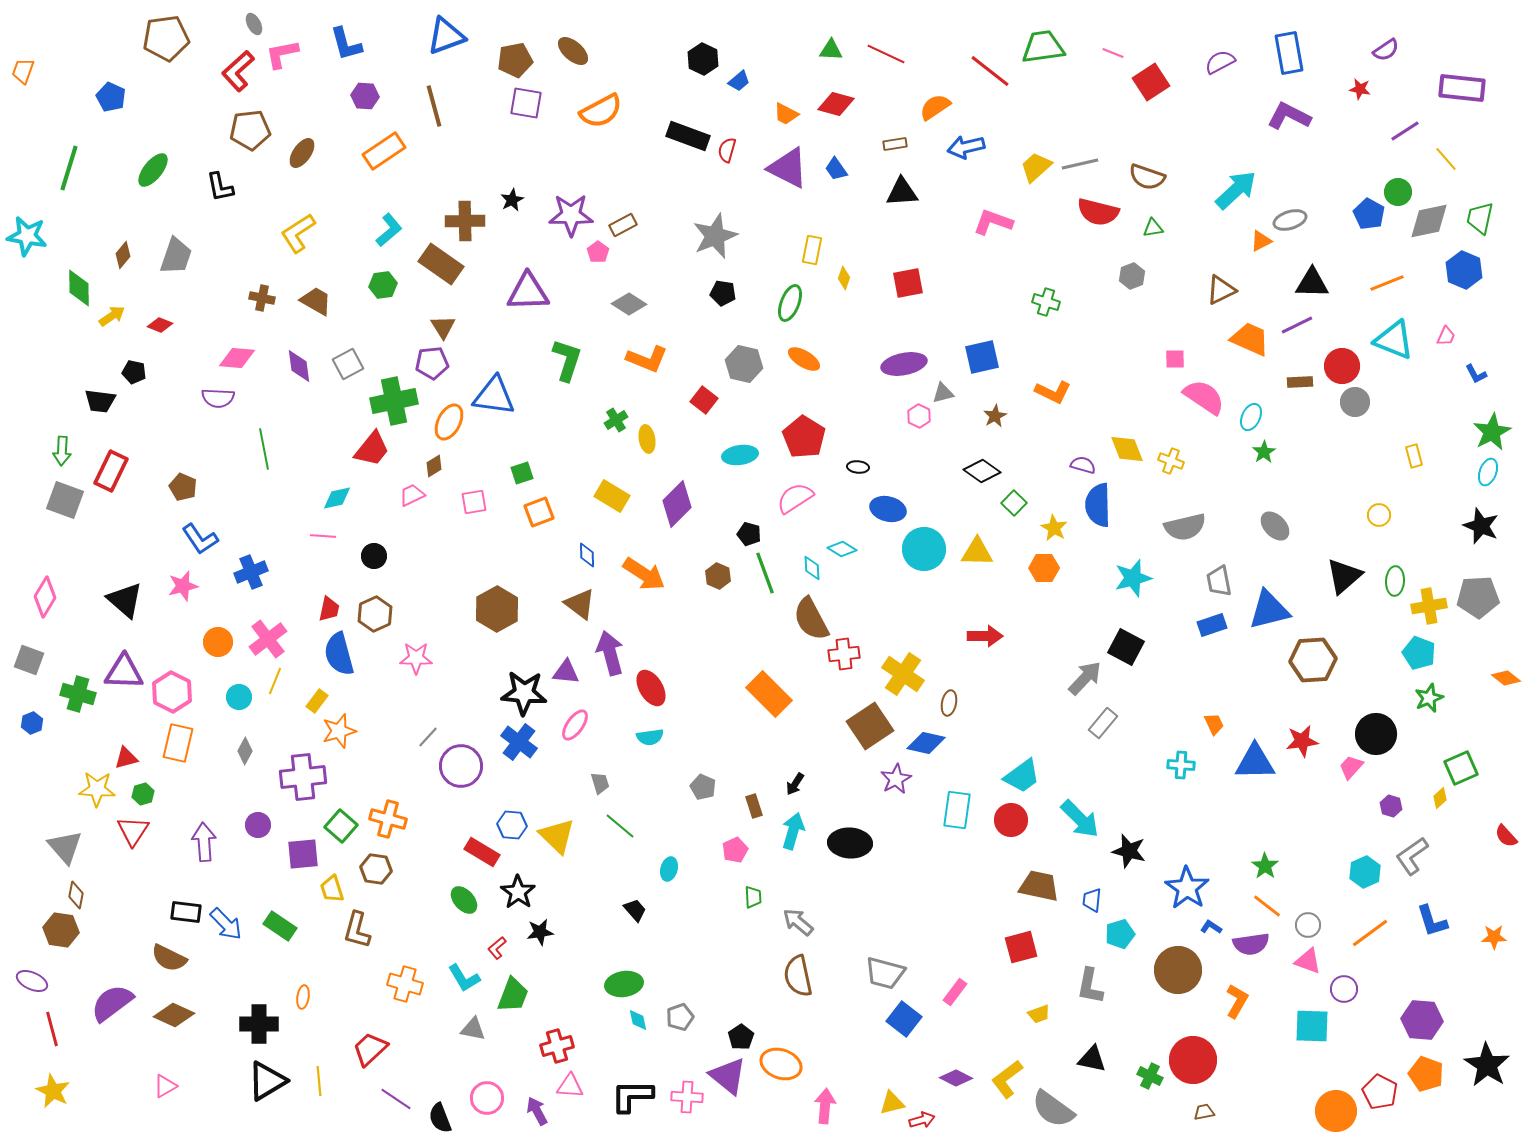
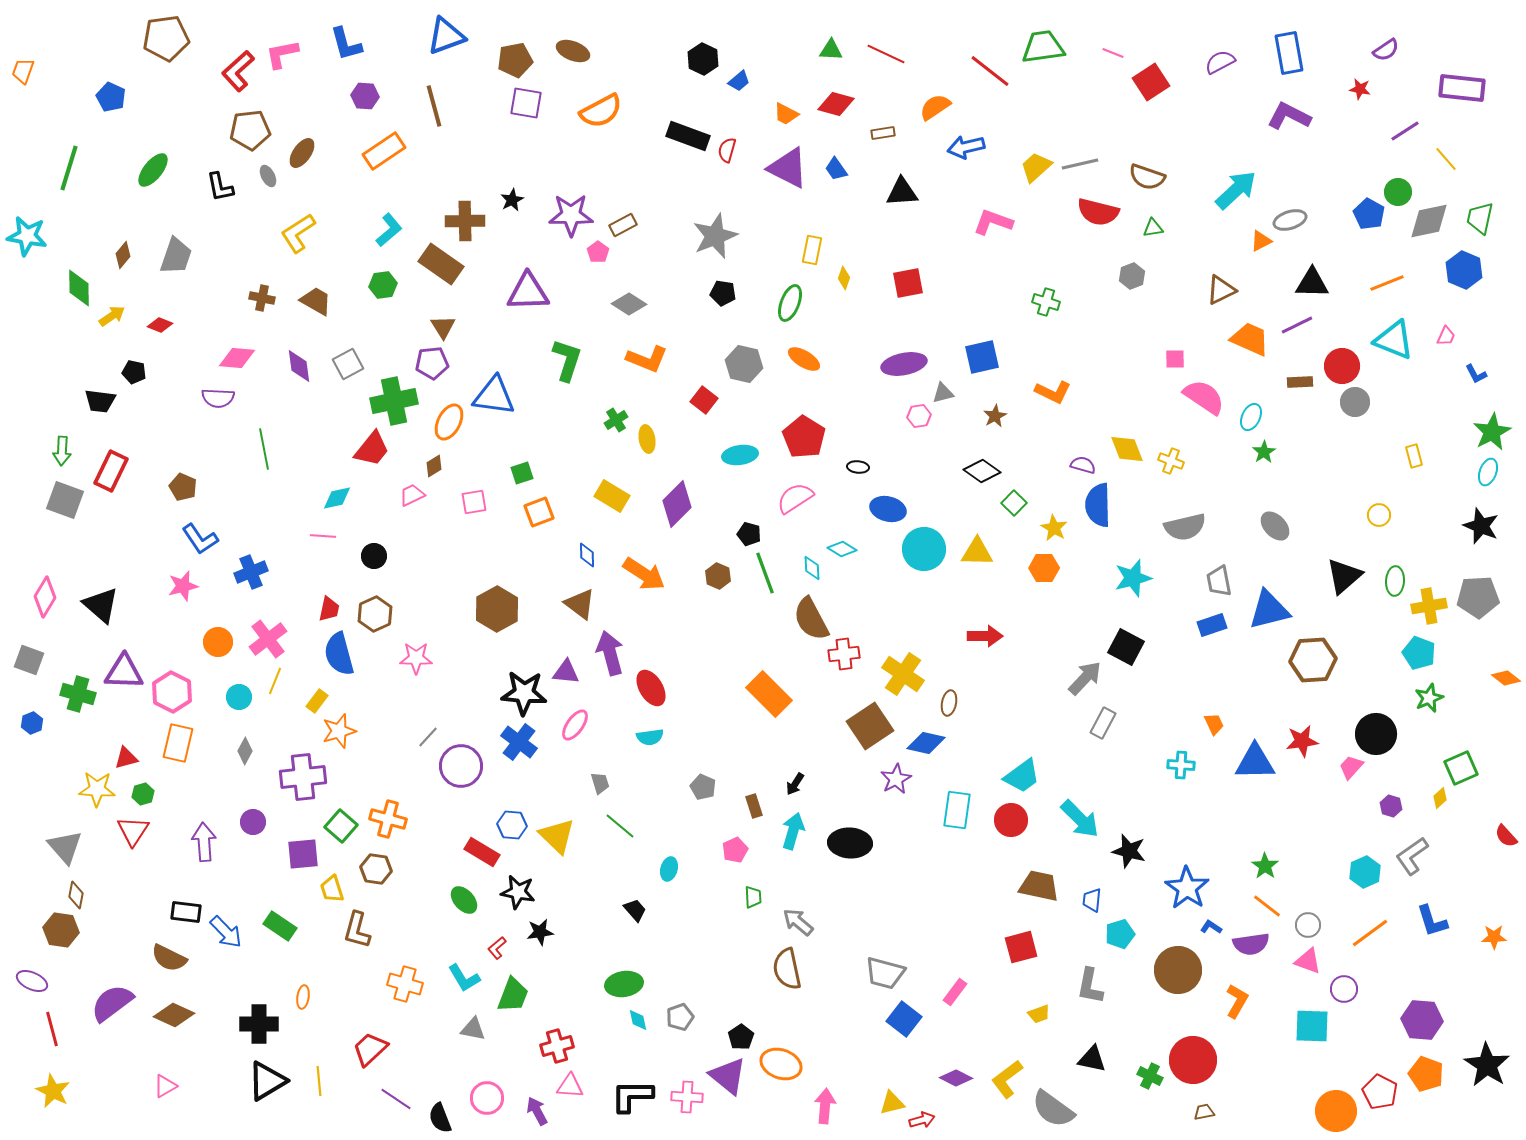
gray ellipse at (254, 24): moved 14 px right, 152 px down
brown ellipse at (573, 51): rotated 20 degrees counterclockwise
brown rectangle at (895, 144): moved 12 px left, 11 px up
pink hexagon at (919, 416): rotated 25 degrees clockwise
black triangle at (125, 600): moved 24 px left, 5 px down
gray rectangle at (1103, 723): rotated 12 degrees counterclockwise
purple circle at (258, 825): moved 5 px left, 3 px up
black star at (518, 892): rotated 24 degrees counterclockwise
blue arrow at (226, 924): moved 8 px down
brown semicircle at (798, 976): moved 11 px left, 7 px up
